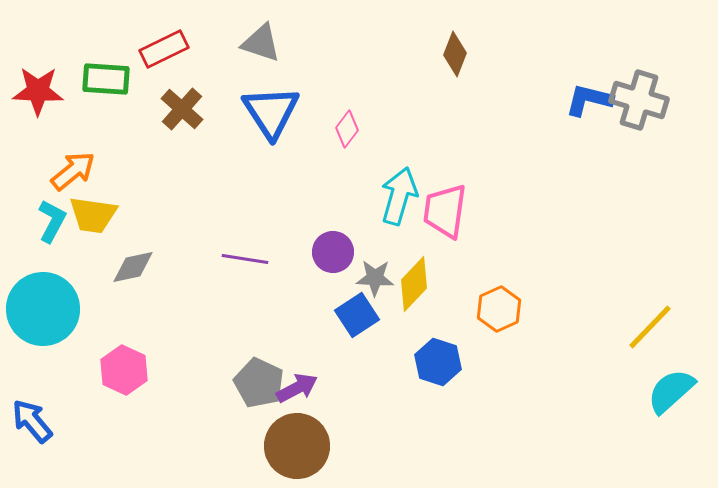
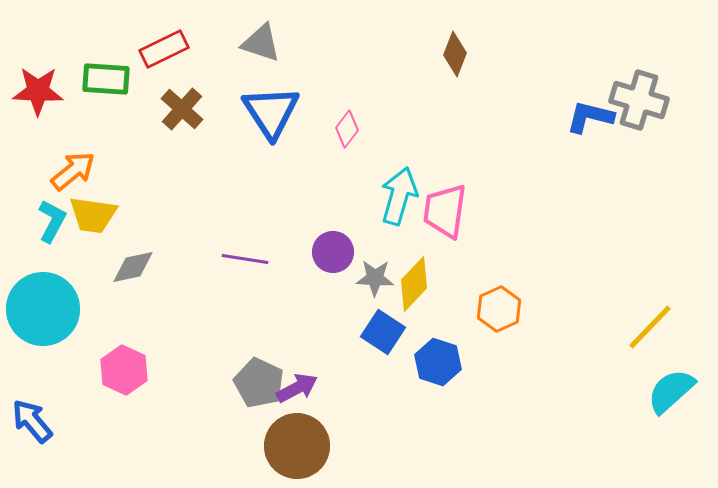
blue L-shape: moved 1 px right, 17 px down
blue square: moved 26 px right, 17 px down; rotated 24 degrees counterclockwise
